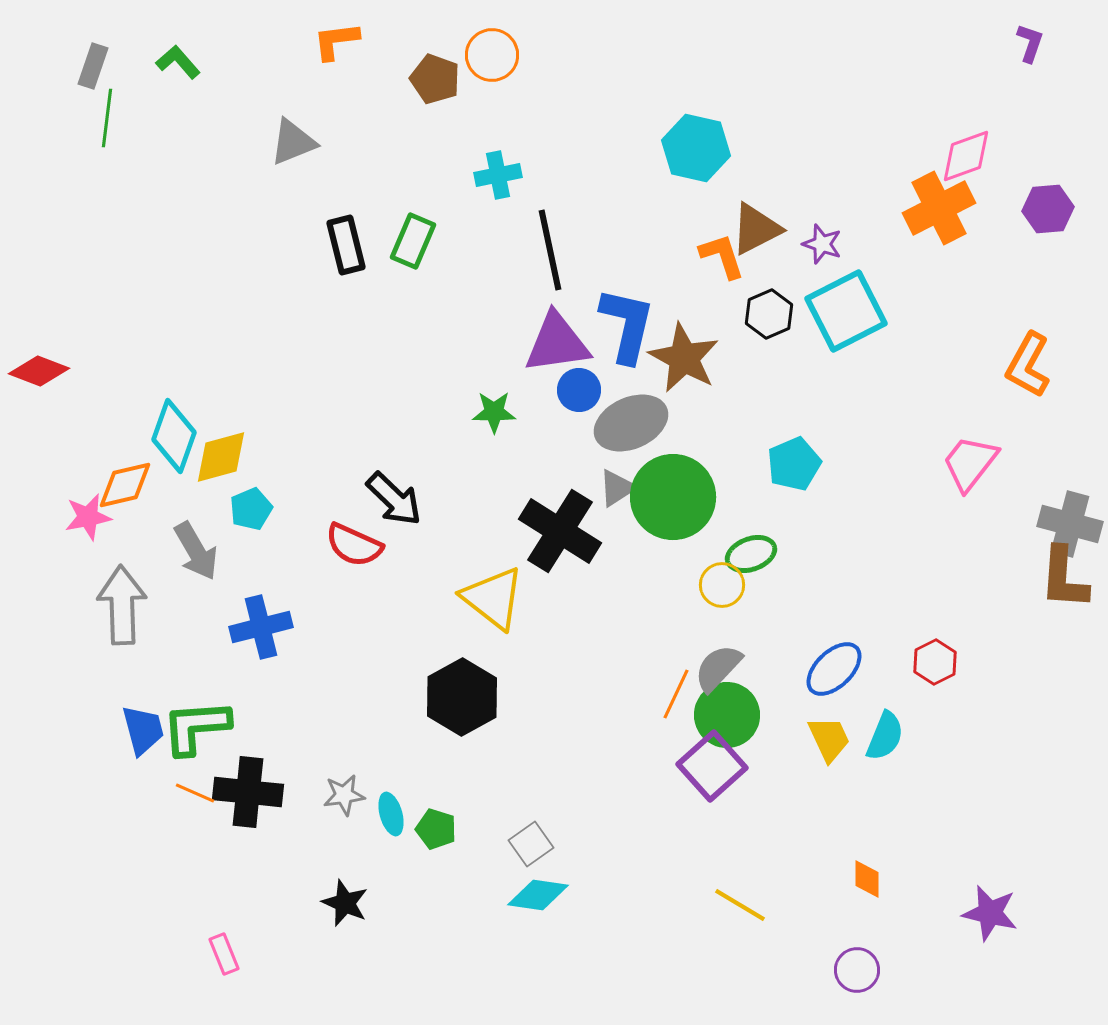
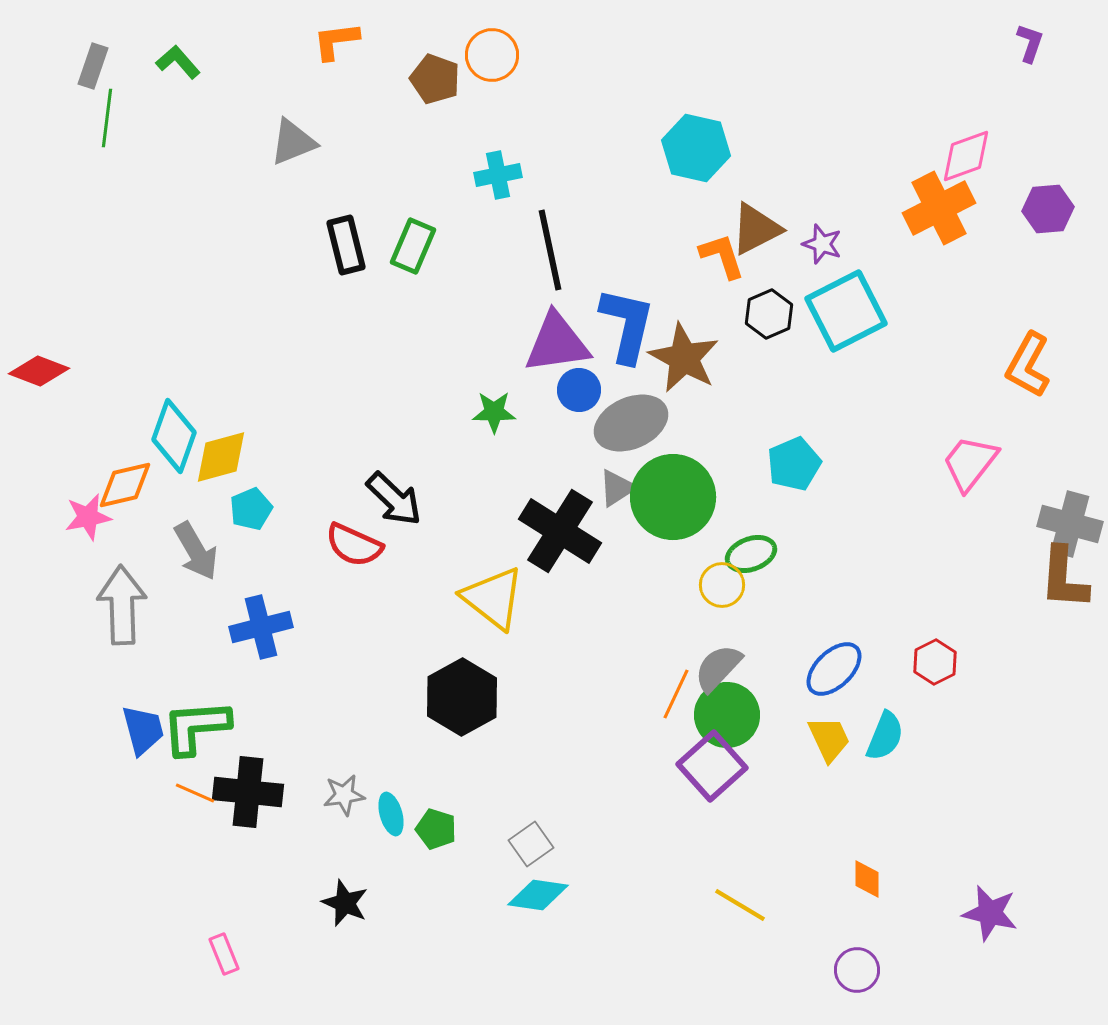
green rectangle at (413, 241): moved 5 px down
